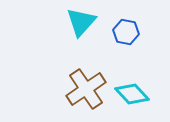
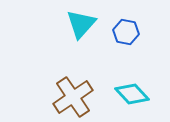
cyan triangle: moved 2 px down
brown cross: moved 13 px left, 8 px down
